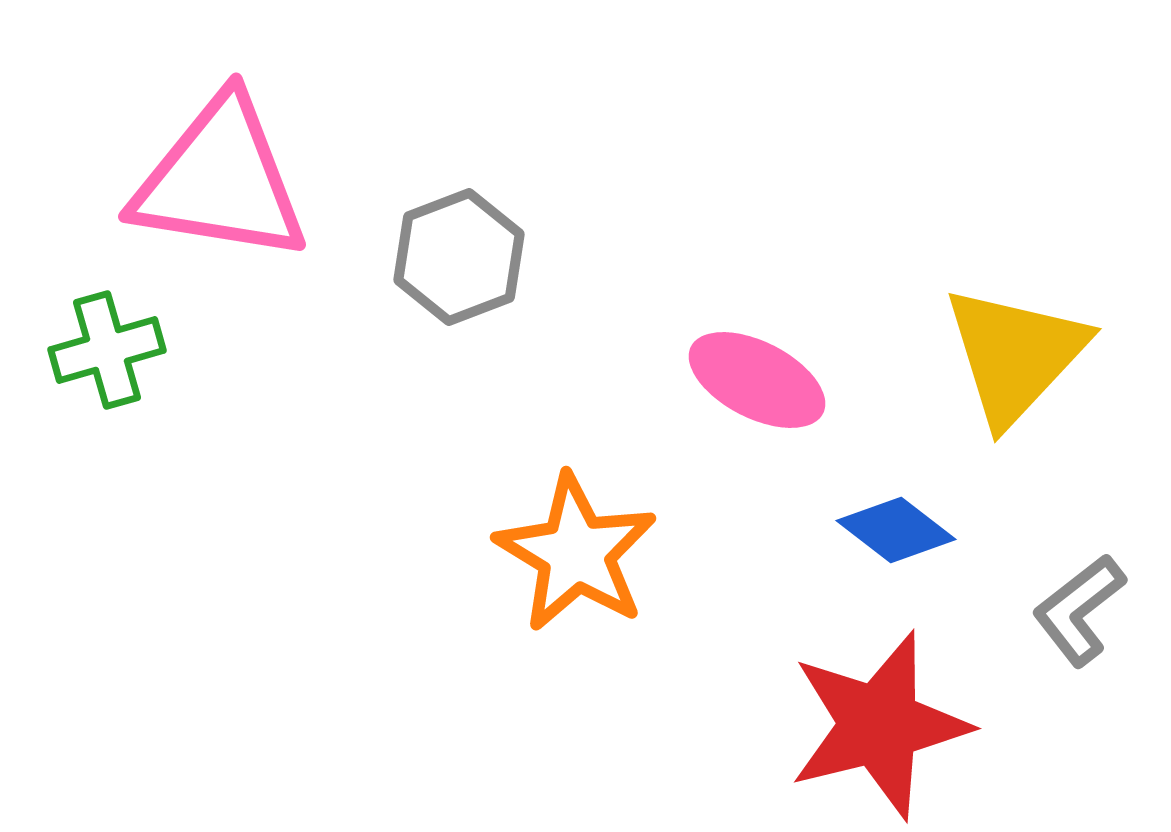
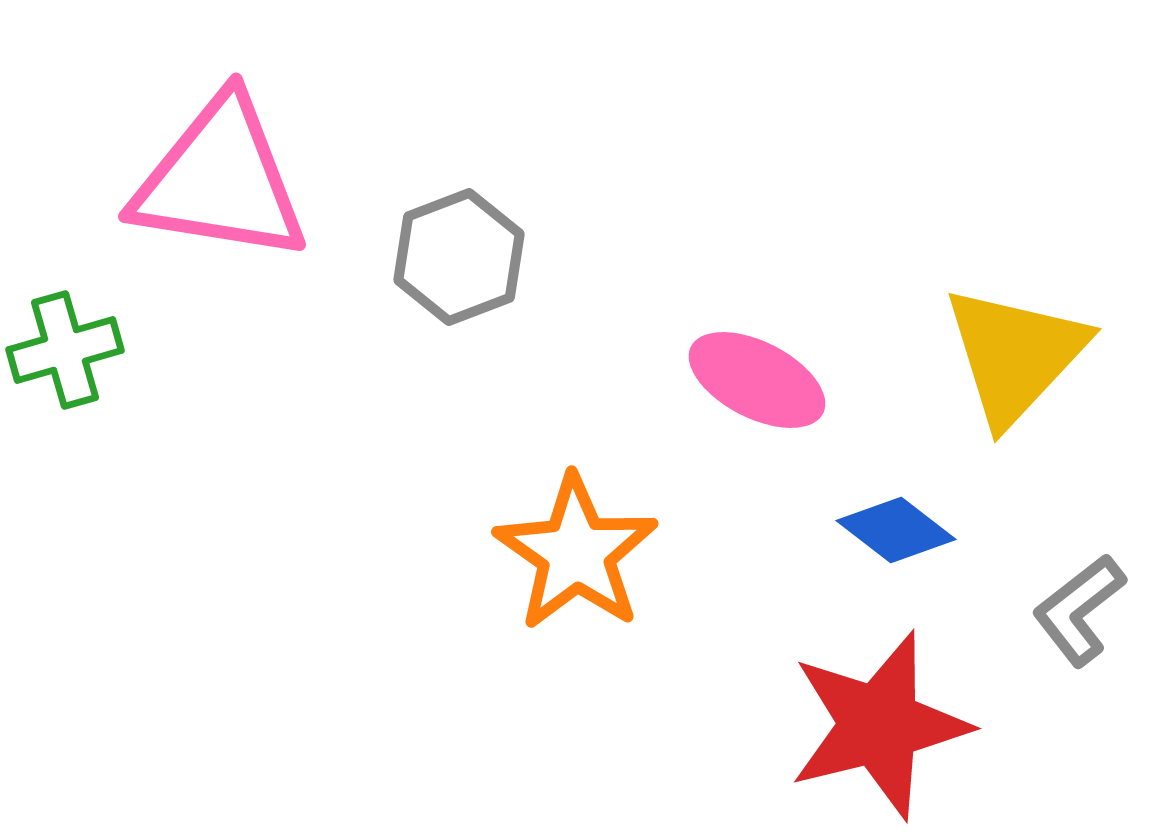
green cross: moved 42 px left
orange star: rotated 4 degrees clockwise
